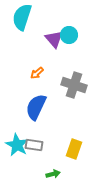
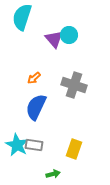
orange arrow: moved 3 px left, 5 px down
